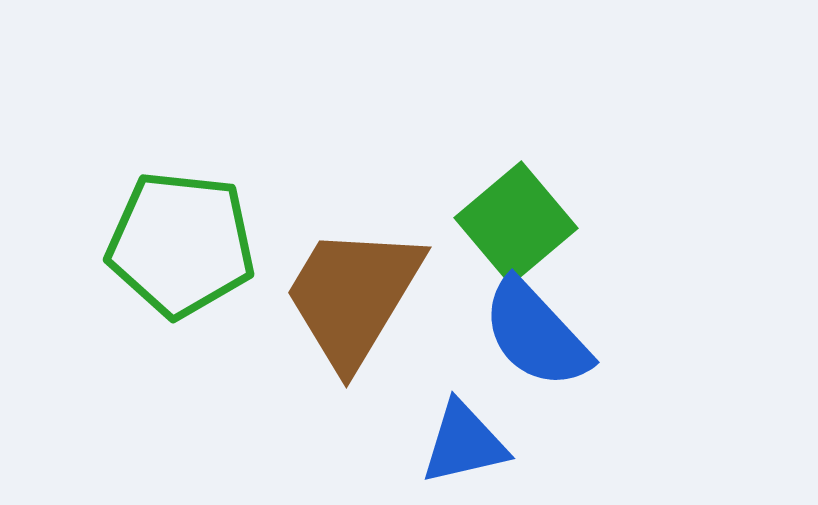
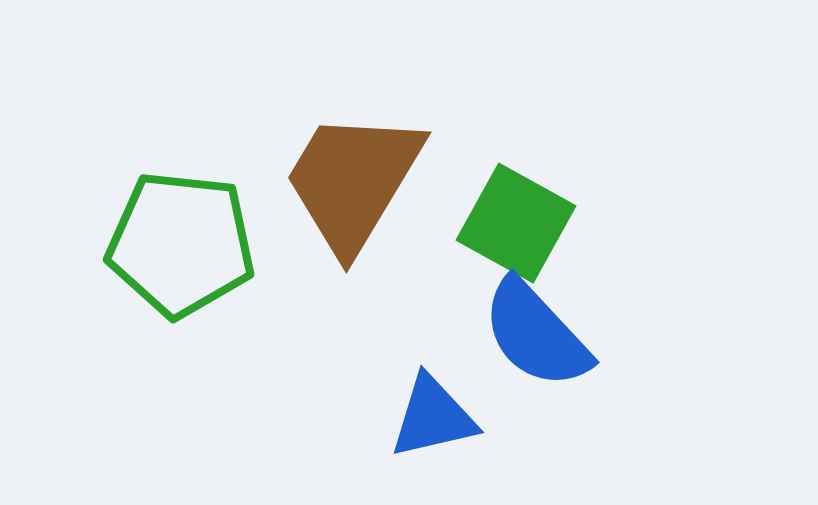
green square: rotated 21 degrees counterclockwise
brown trapezoid: moved 115 px up
blue triangle: moved 31 px left, 26 px up
